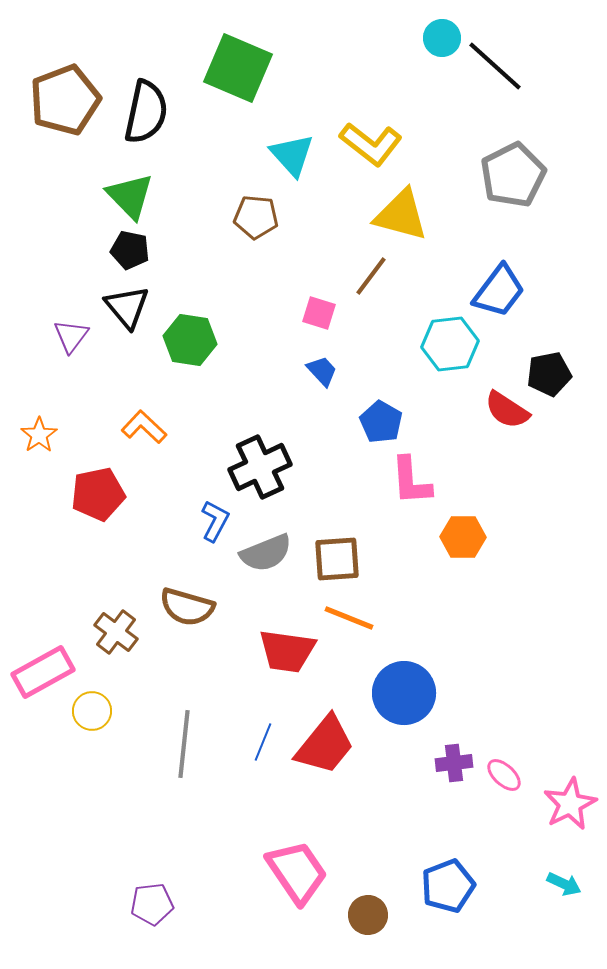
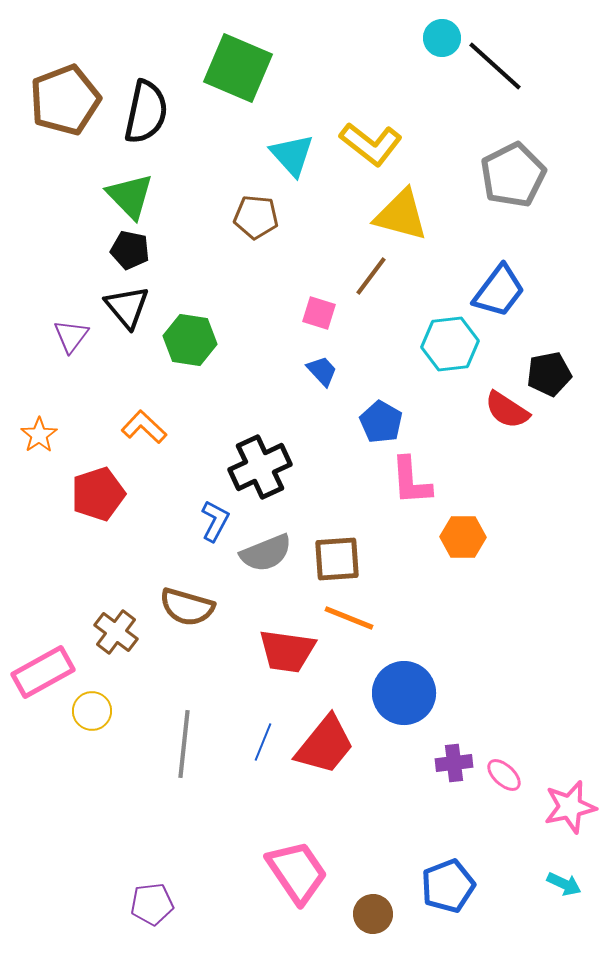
red pentagon at (98, 494): rotated 6 degrees counterclockwise
pink star at (570, 804): moved 3 px down; rotated 14 degrees clockwise
brown circle at (368, 915): moved 5 px right, 1 px up
